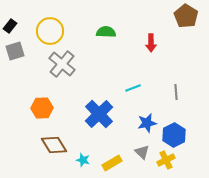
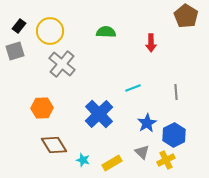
black rectangle: moved 9 px right
blue star: rotated 18 degrees counterclockwise
